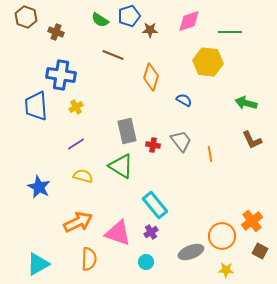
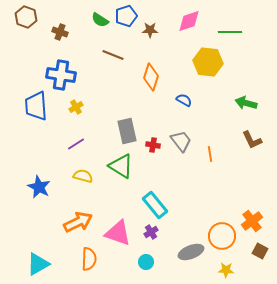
blue pentagon: moved 3 px left
brown cross: moved 4 px right
